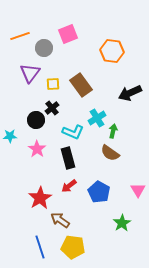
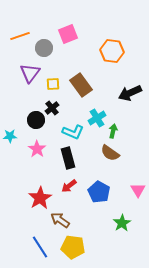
blue line: rotated 15 degrees counterclockwise
